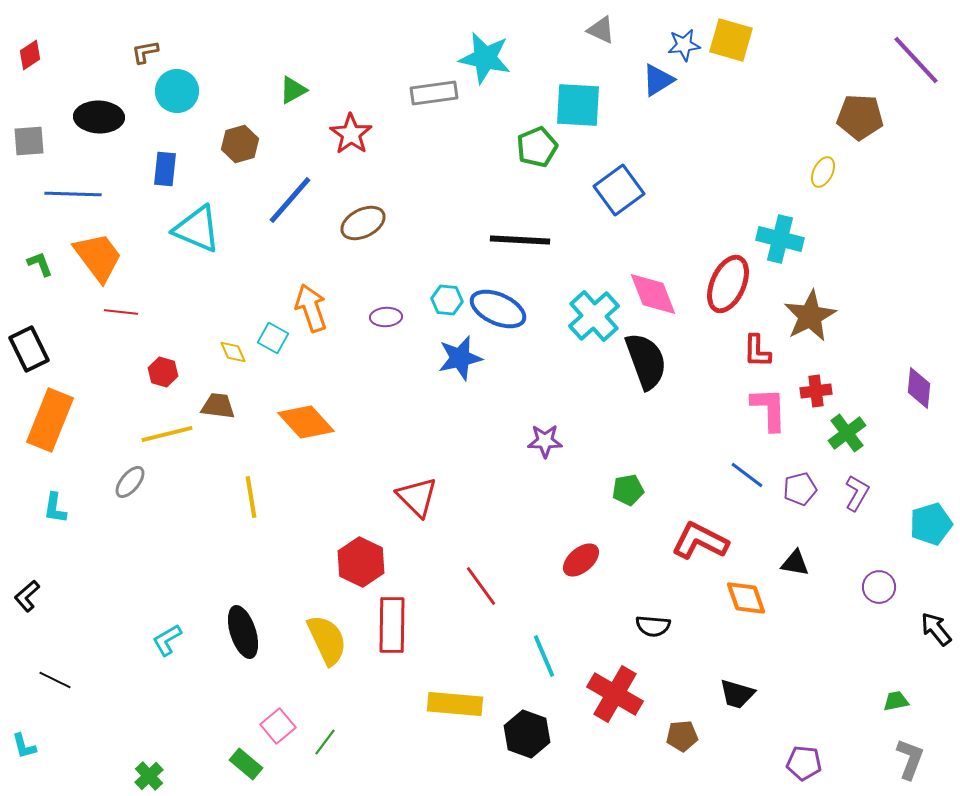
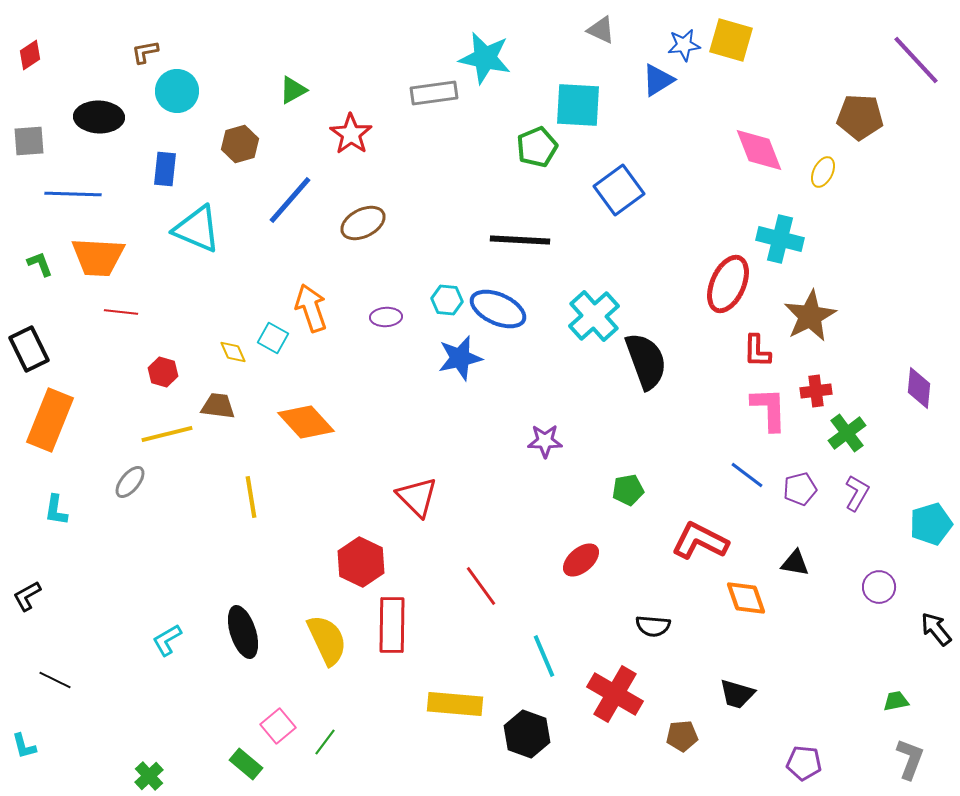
orange trapezoid at (98, 257): rotated 130 degrees clockwise
pink diamond at (653, 294): moved 106 px right, 144 px up
cyan L-shape at (55, 508): moved 1 px right, 2 px down
black L-shape at (27, 596): rotated 12 degrees clockwise
